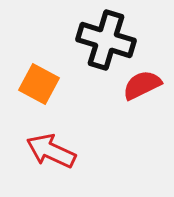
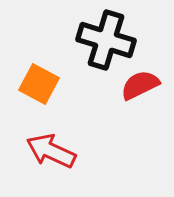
red semicircle: moved 2 px left
